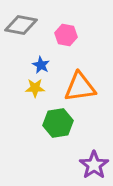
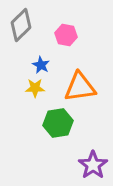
gray diamond: rotated 56 degrees counterclockwise
purple star: moved 1 px left
